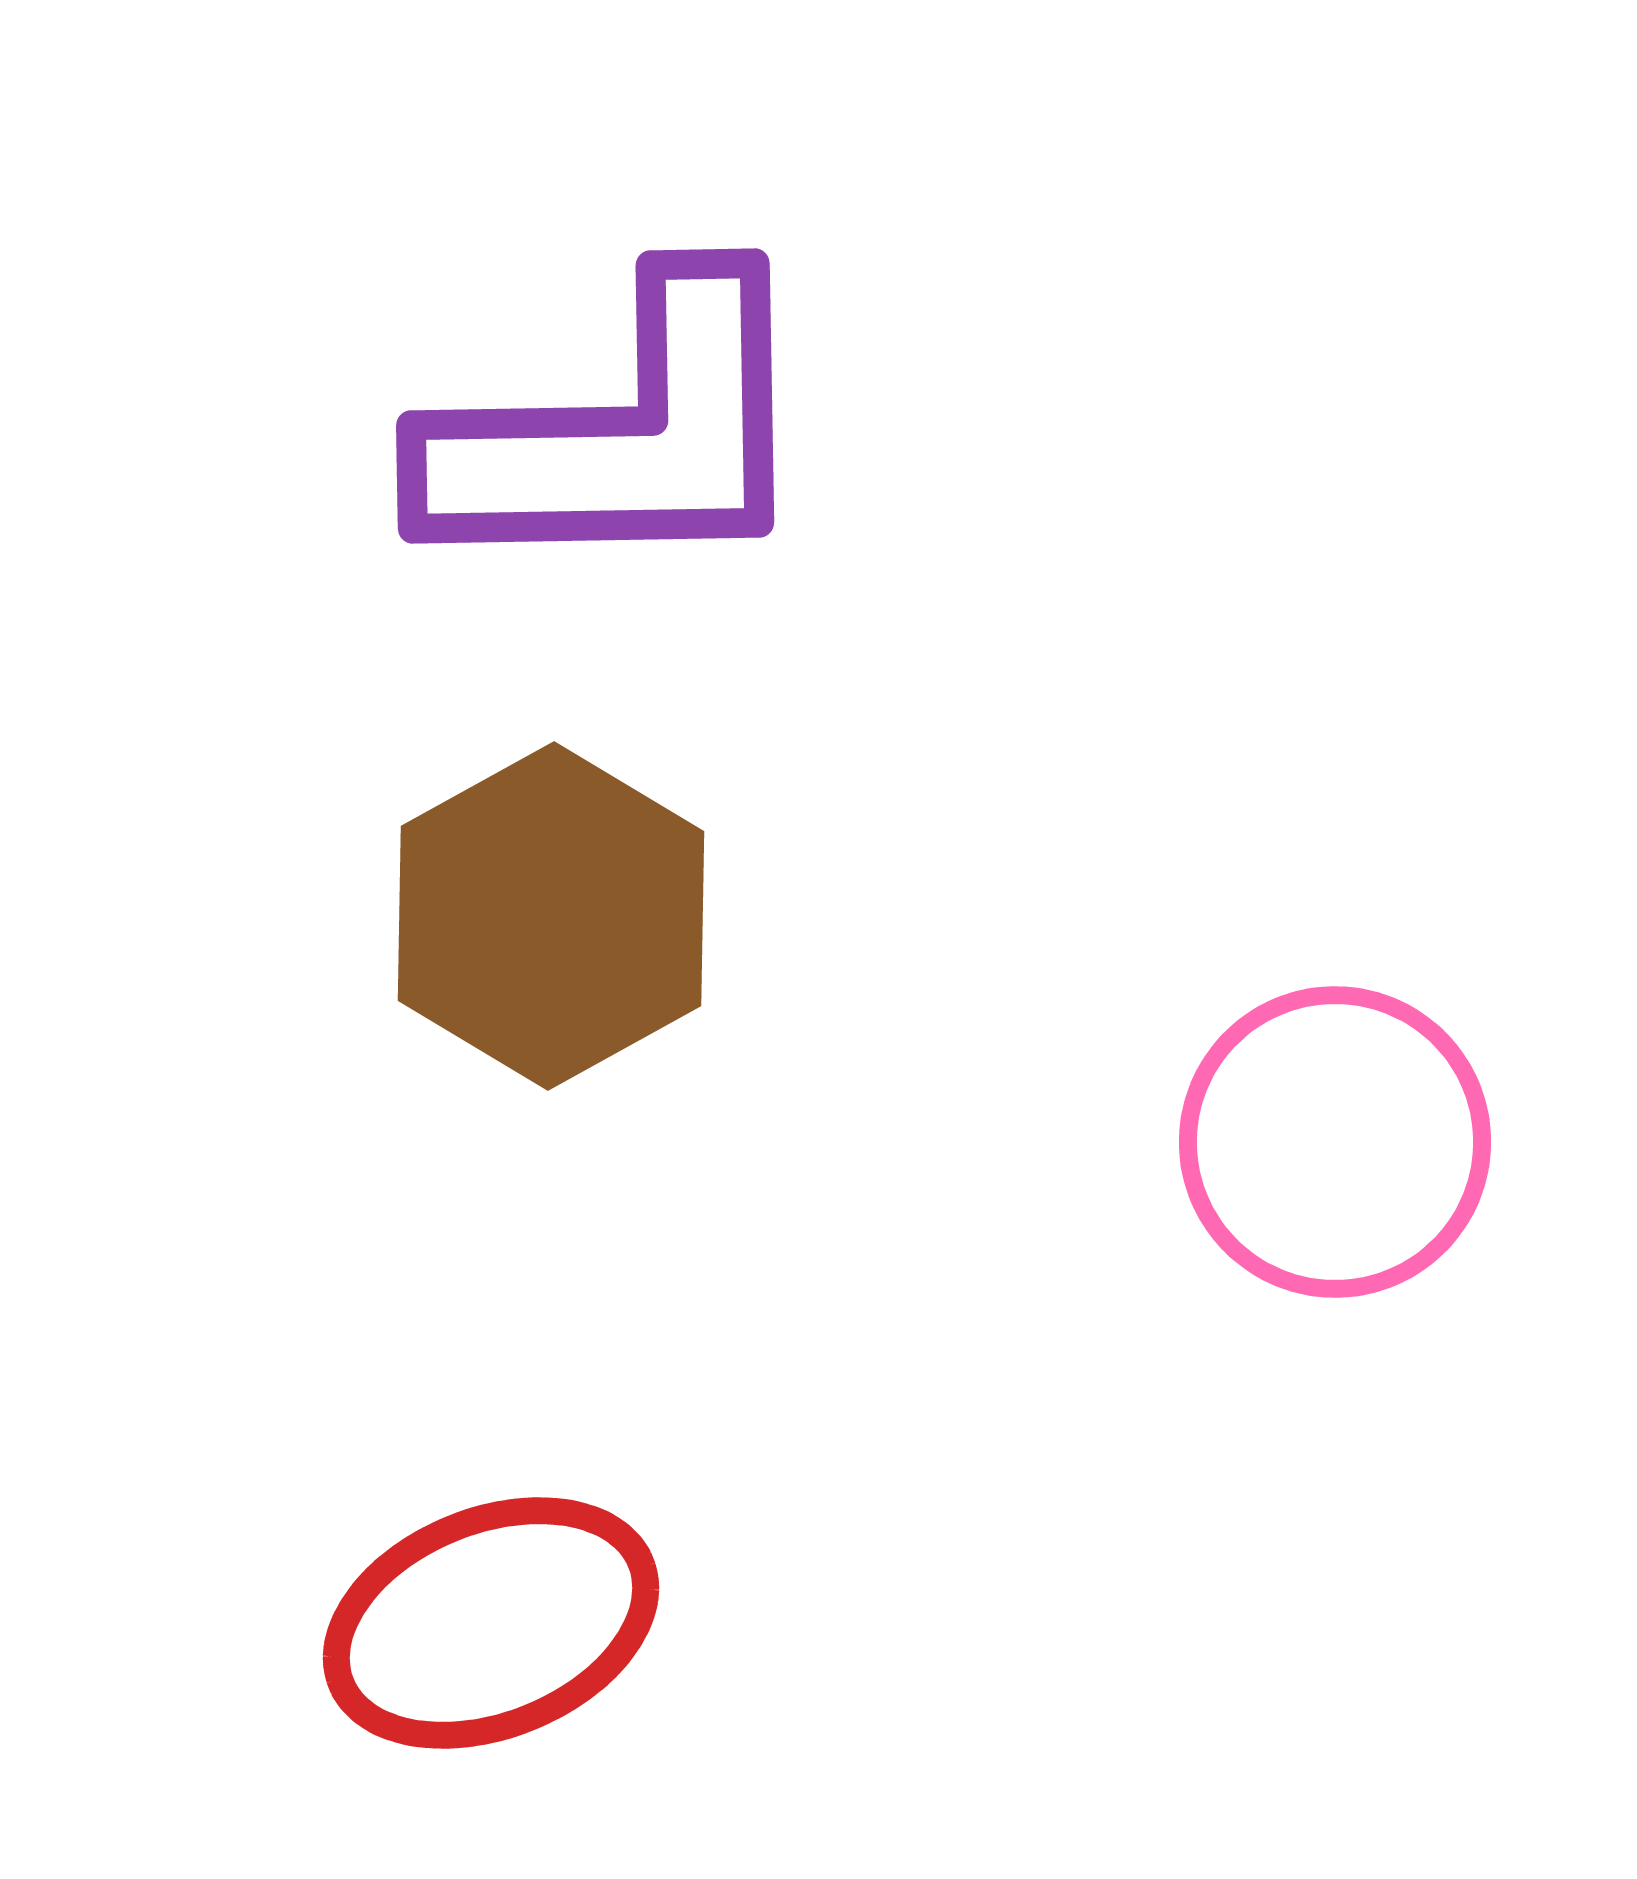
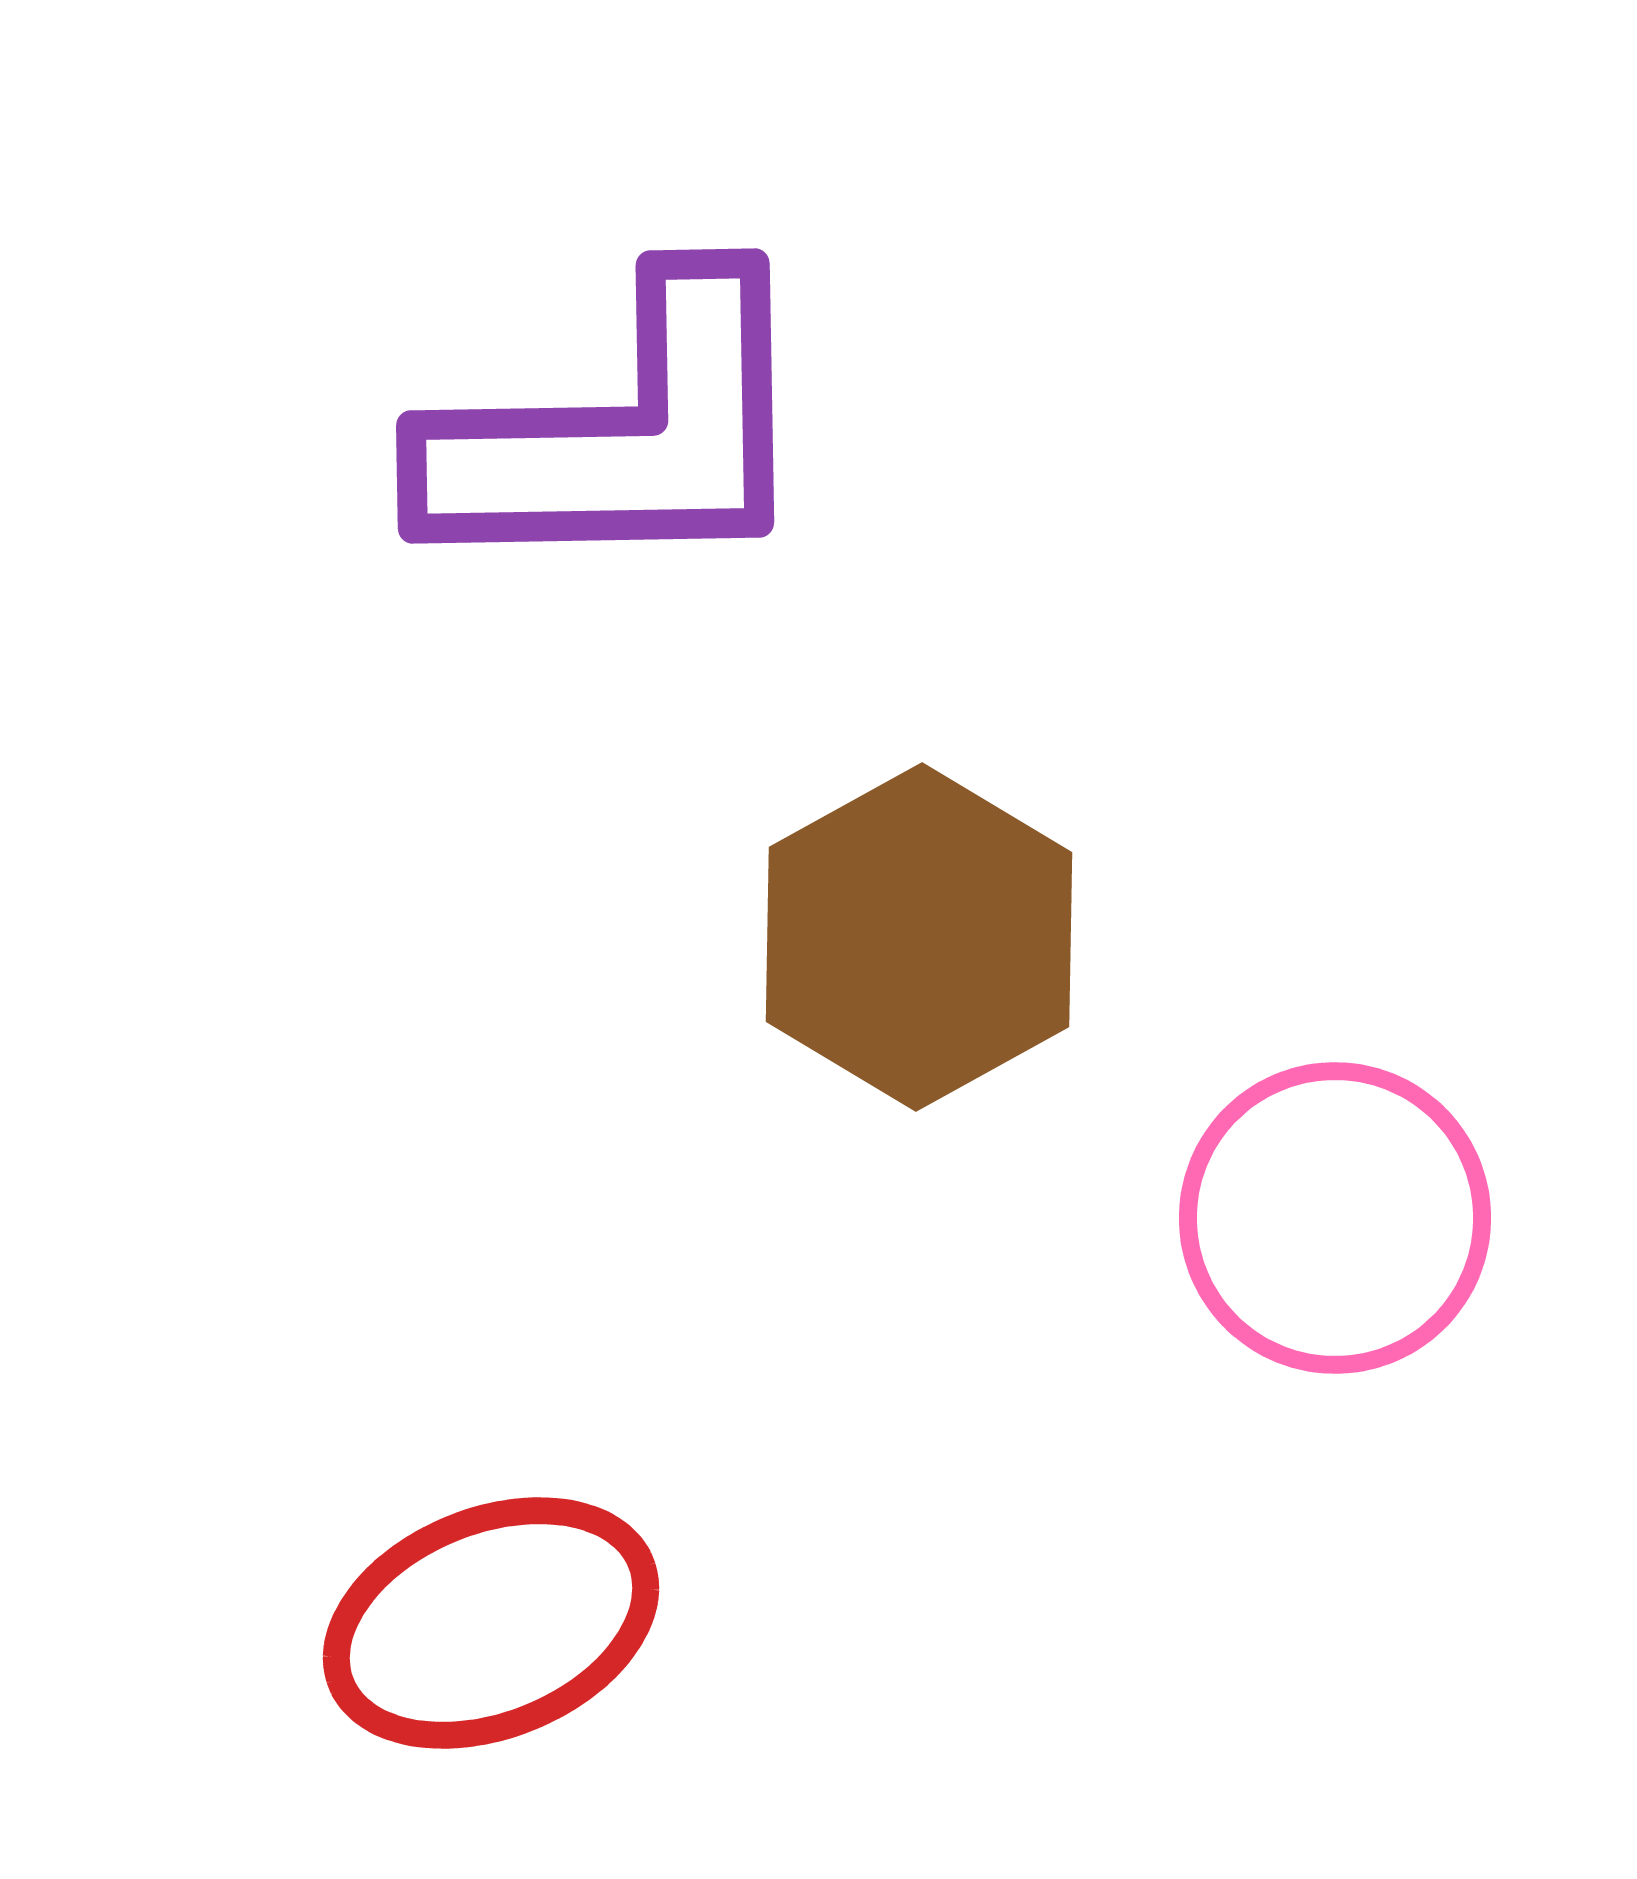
brown hexagon: moved 368 px right, 21 px down
pink circle: moved 76 px down
